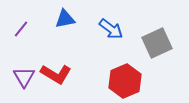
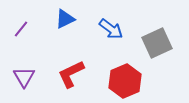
blue triangle: rotated 15 degrees counterclockwise
red L-shape: moved 15 px right; rotated 124 degrees clockwise
